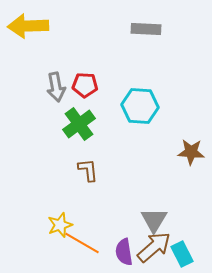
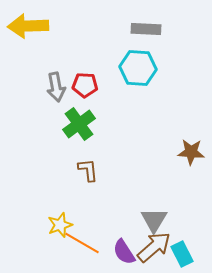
cyan hexagon: moved 2 px left, 38 px up
purple semicircle: rotated 24 degrees counterclockwise
